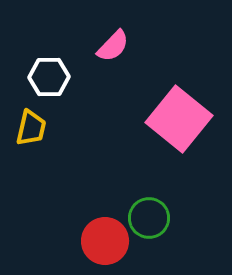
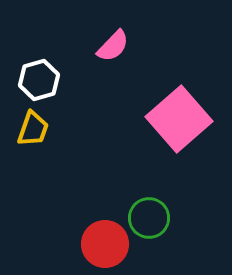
white hexagon: moved 10 px left, 3 px down; rotated 15 degrees counterclockwise
pink square: rotated 10 degrees clockwise
yellow trapezoid: moved 2 px right, 1 px down; rotated 6 degrees clockwise
red circle: moved 3 px down
